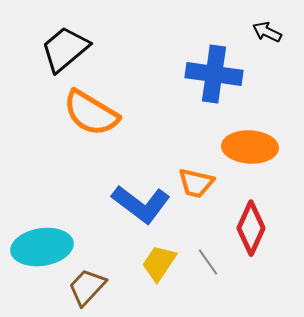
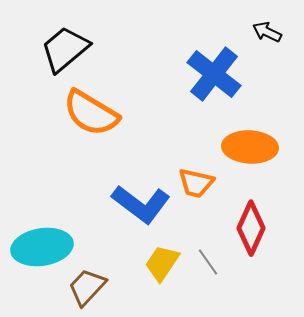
blue cross: rotated 30 degrees clockwise
yellow trapezoid: moved 3 px right
